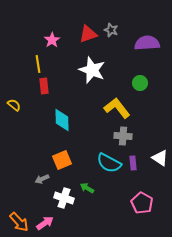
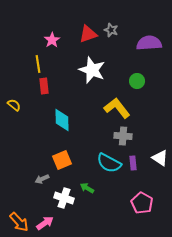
purple semicircle: moved 2 px right
green circle: moved 3 px left, 2 px up
